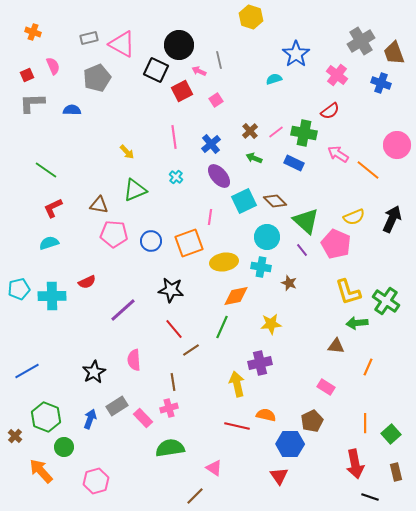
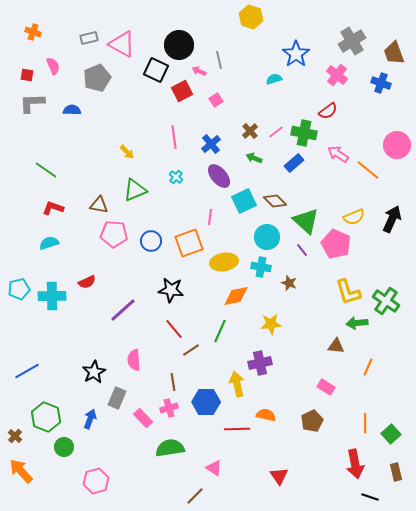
gray cross at (361, 41): moved 9 px left
red square at (27, 75): rotated 32 degrees clockwise
red semicircle at (330, 111): moved 2 px left
blue rectangle at (294, 163): rotated 66 degrees counterclockwise
red L-shape at (53, 208): rotated 45 degrees clockwise
green line at (222, 327): moved 2 px left, 4 px down
gray rectangle at (117, 406): moved 8 px up; rotated 35 degrees counterclockwise
red line at (237, 426): moved 3 px down; rotated 15 degrees counterclockwise
blue hexagon at (290, 444): moved 84 px left, 42 px up
orange arrow at (41, 471): moved 20 px left
